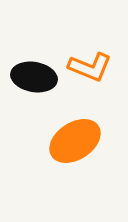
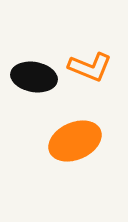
orange ellipse: rotated 9 degrees clockwise
